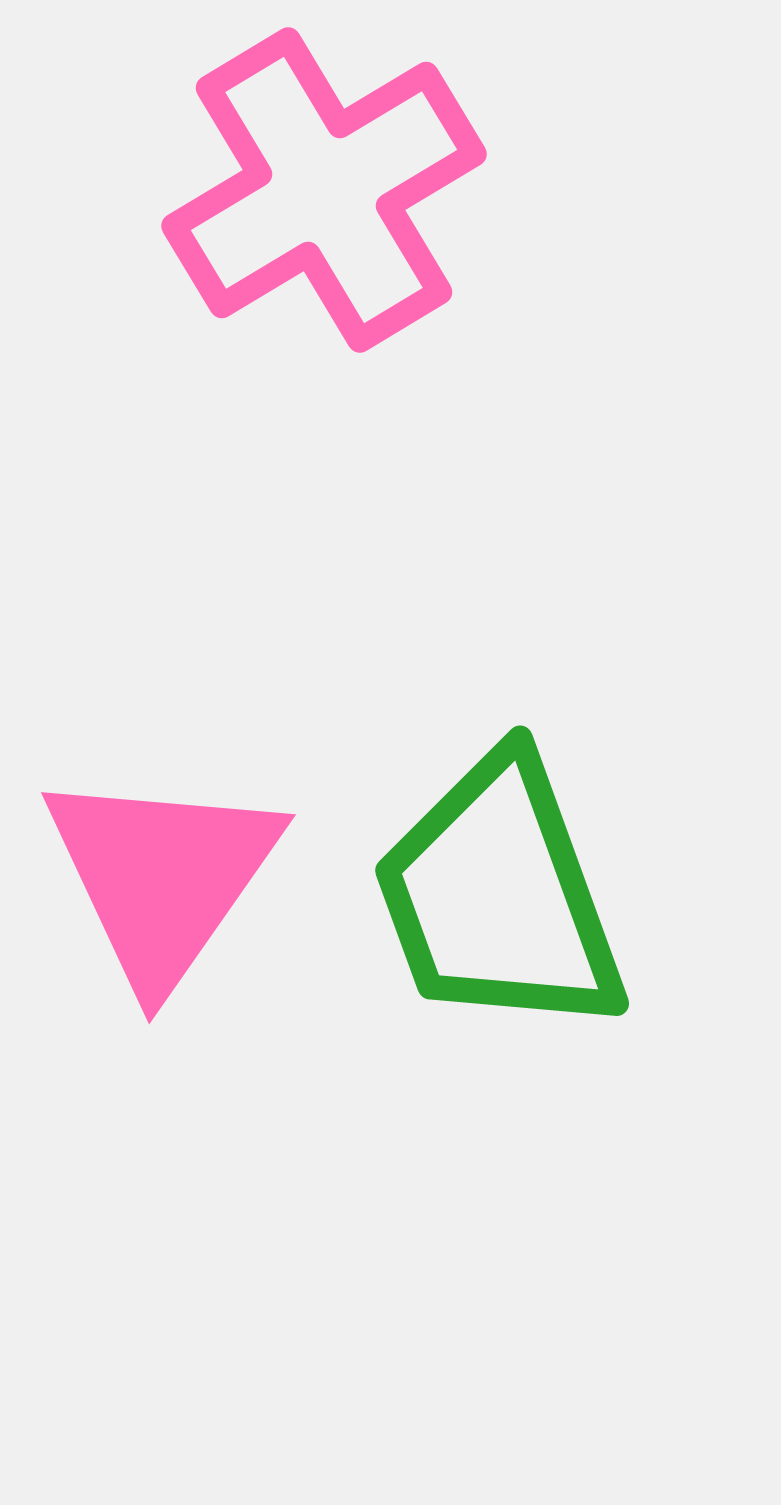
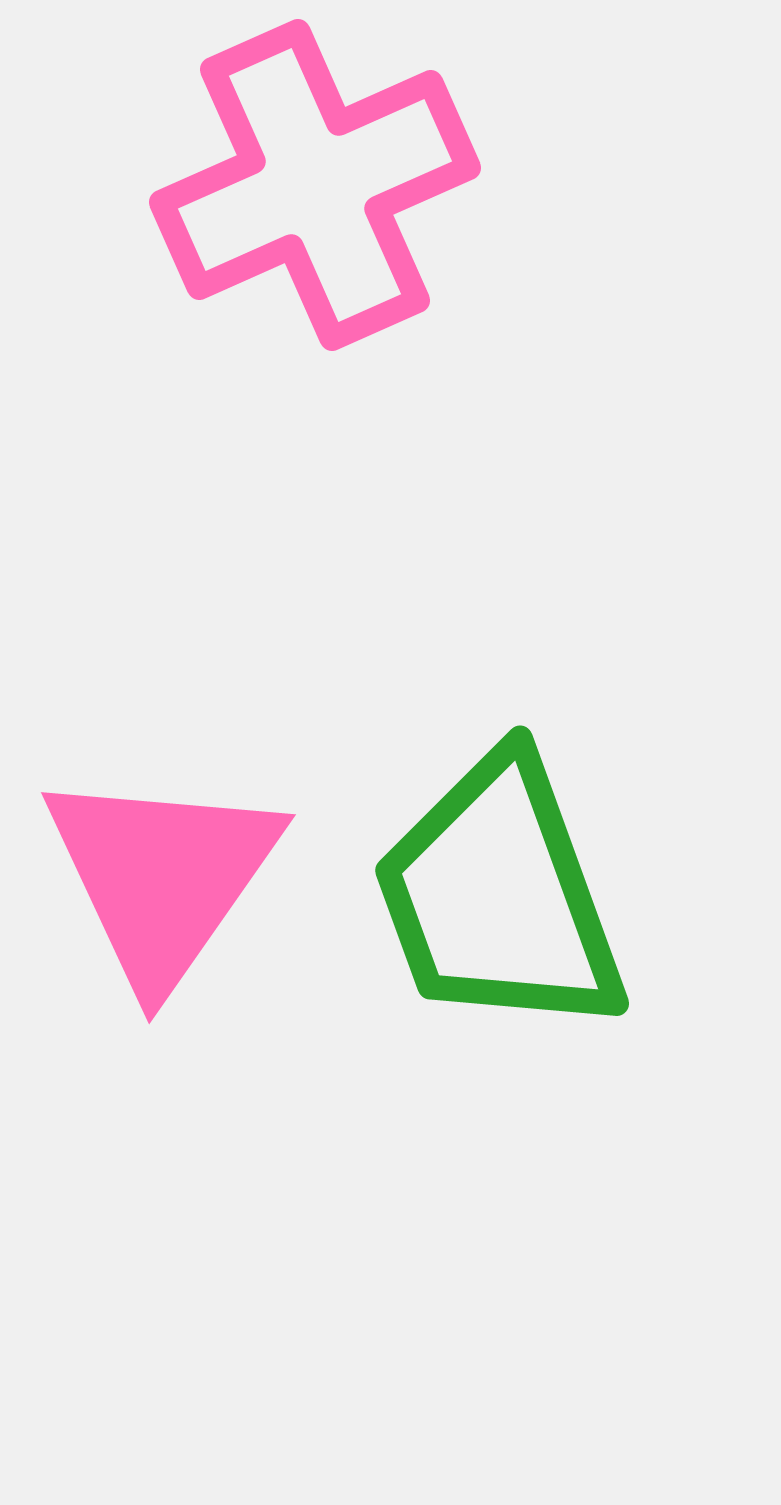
pink cross: moved 9 px left, 5 px up; rotated 7 degrees clockwise
